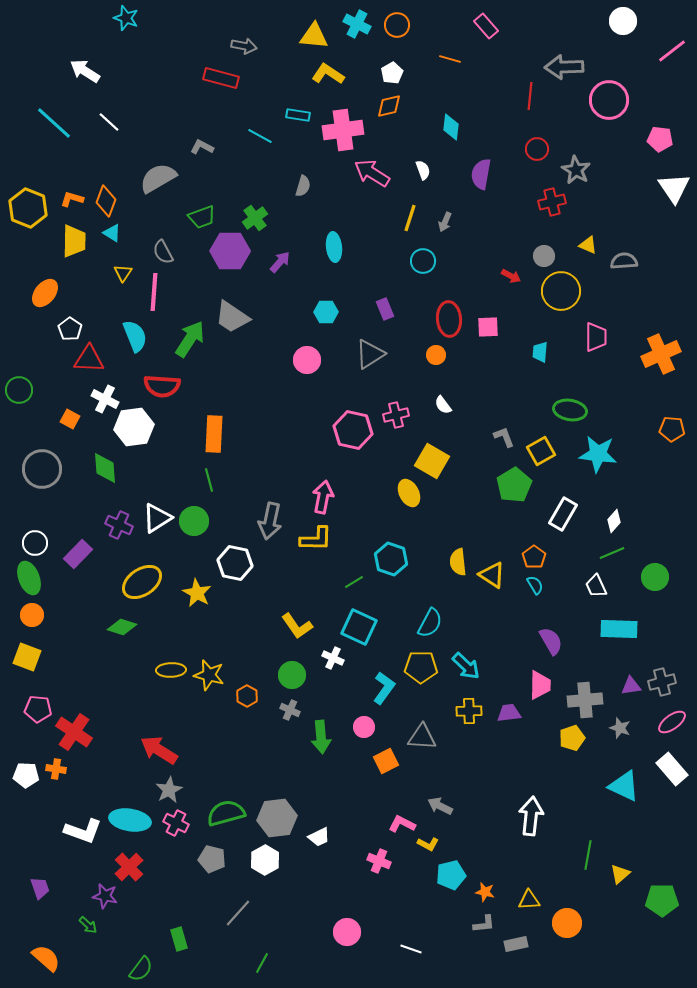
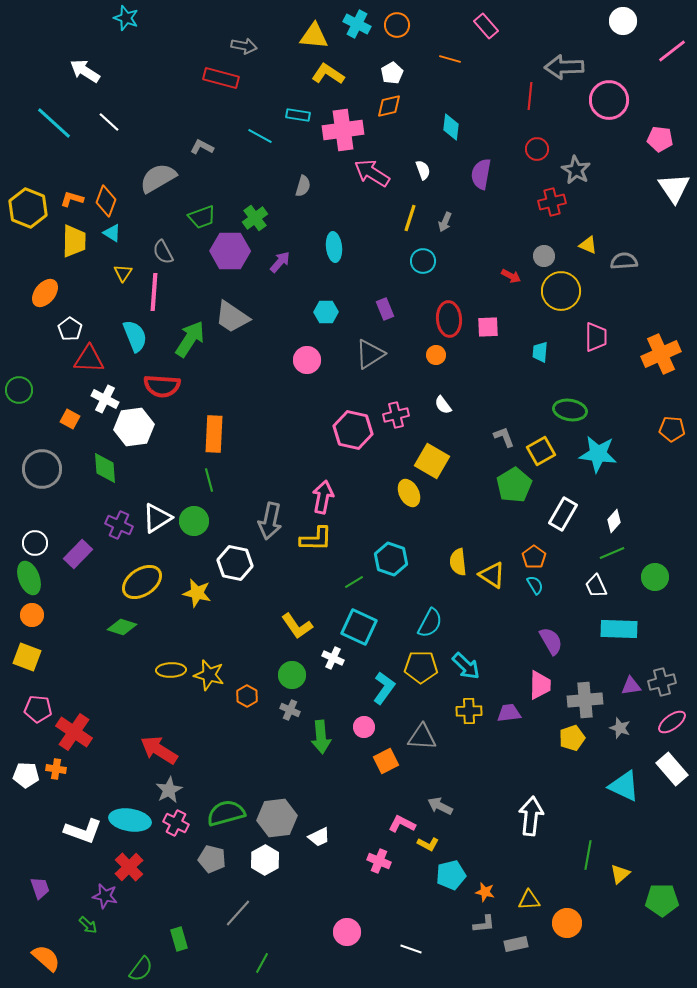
yellow star at (197, 593): rotated 16 degrees counterclockwise
